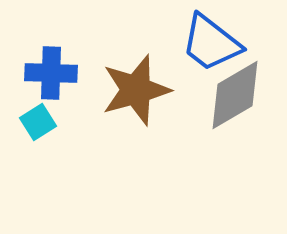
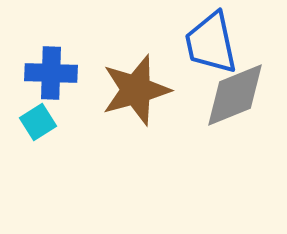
blue trapezoid: rotated 40 degrees clockwise
gray diamond: rotated 8 degrees clockwise
